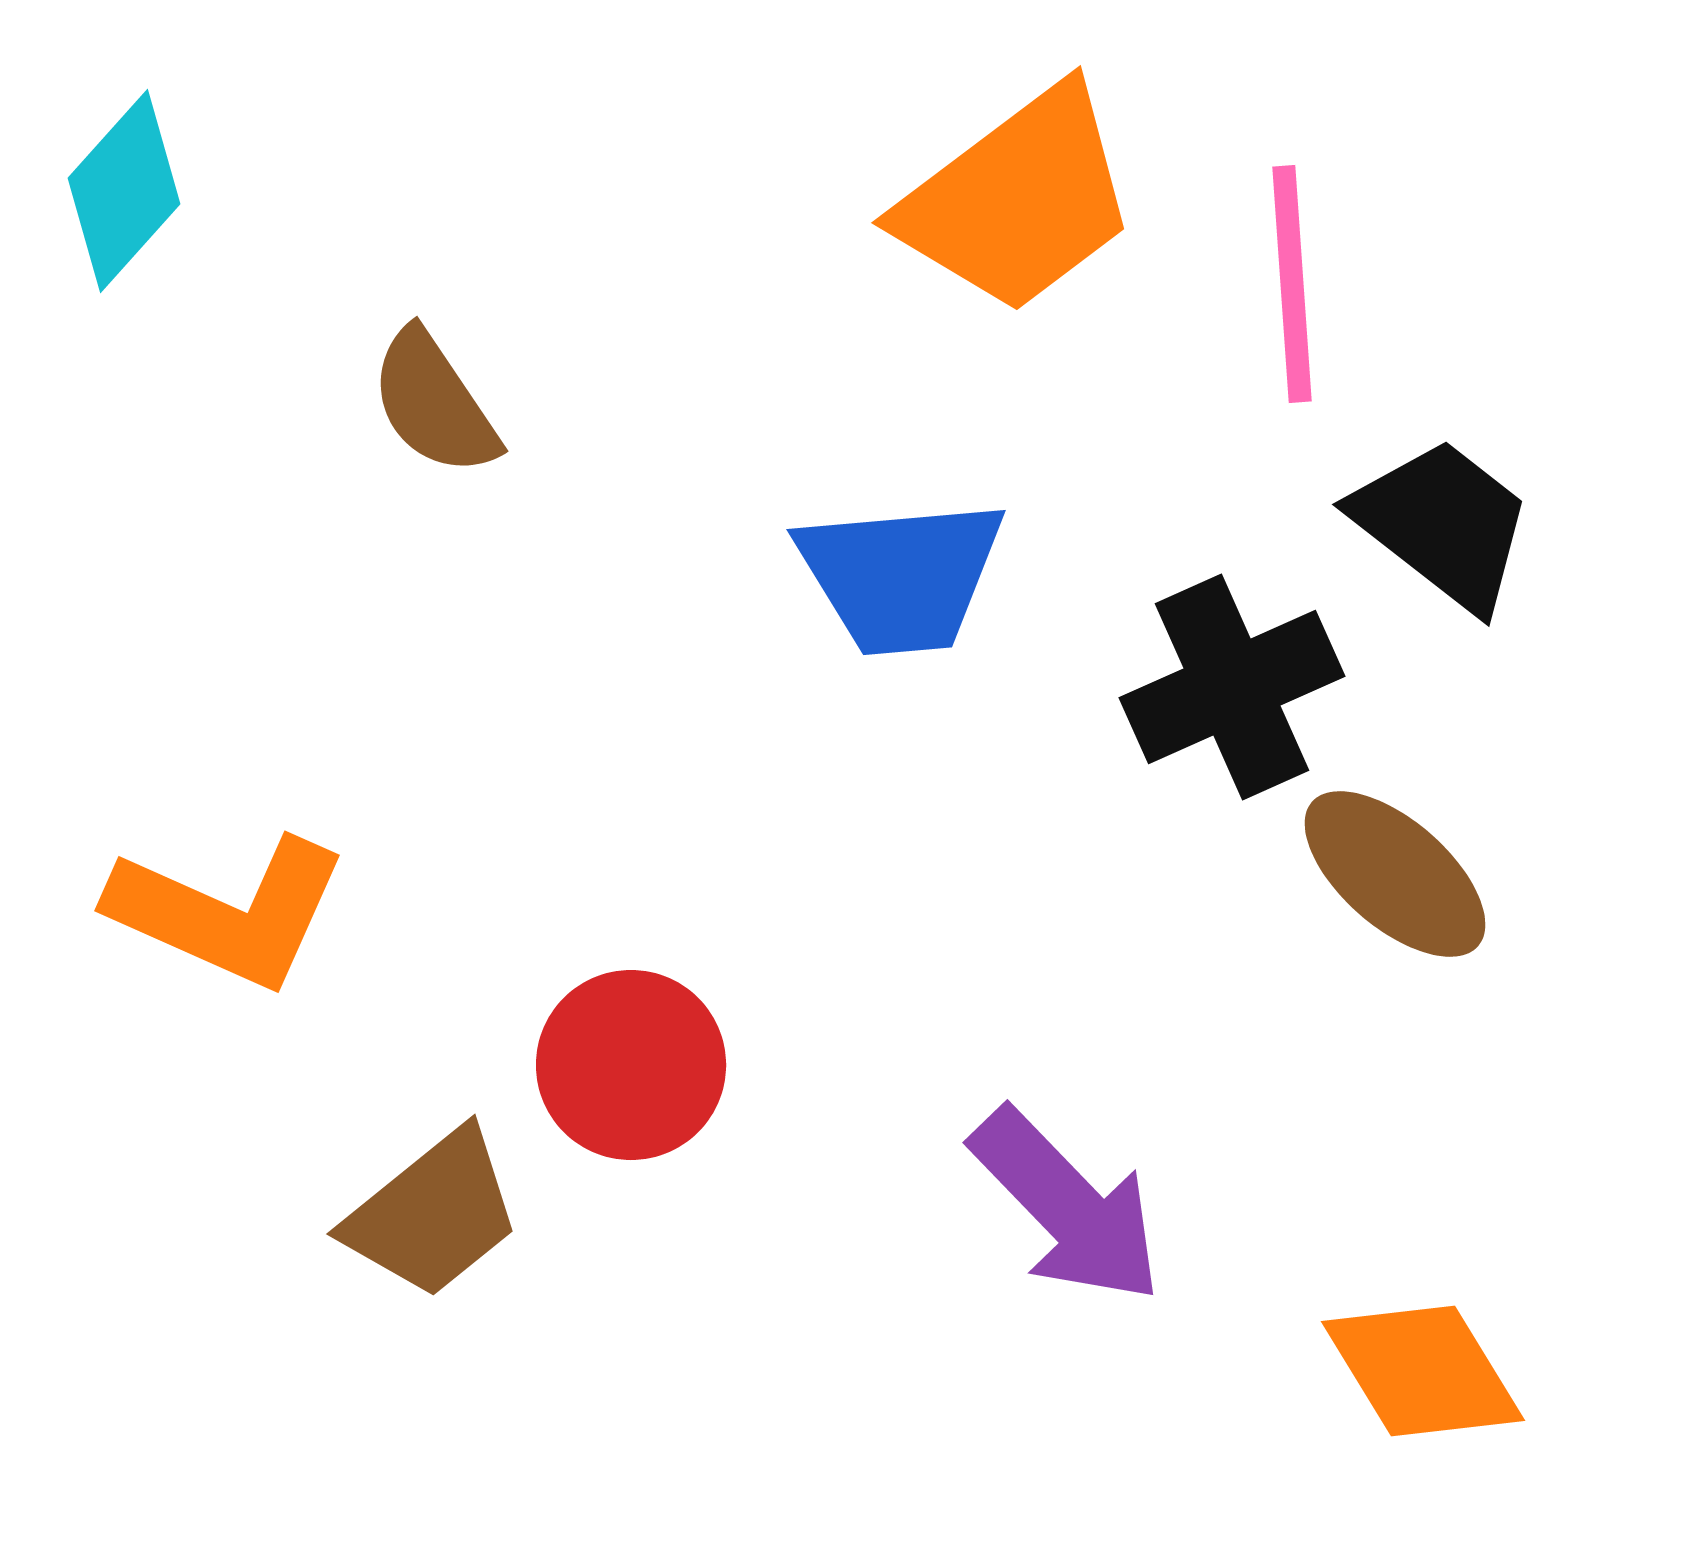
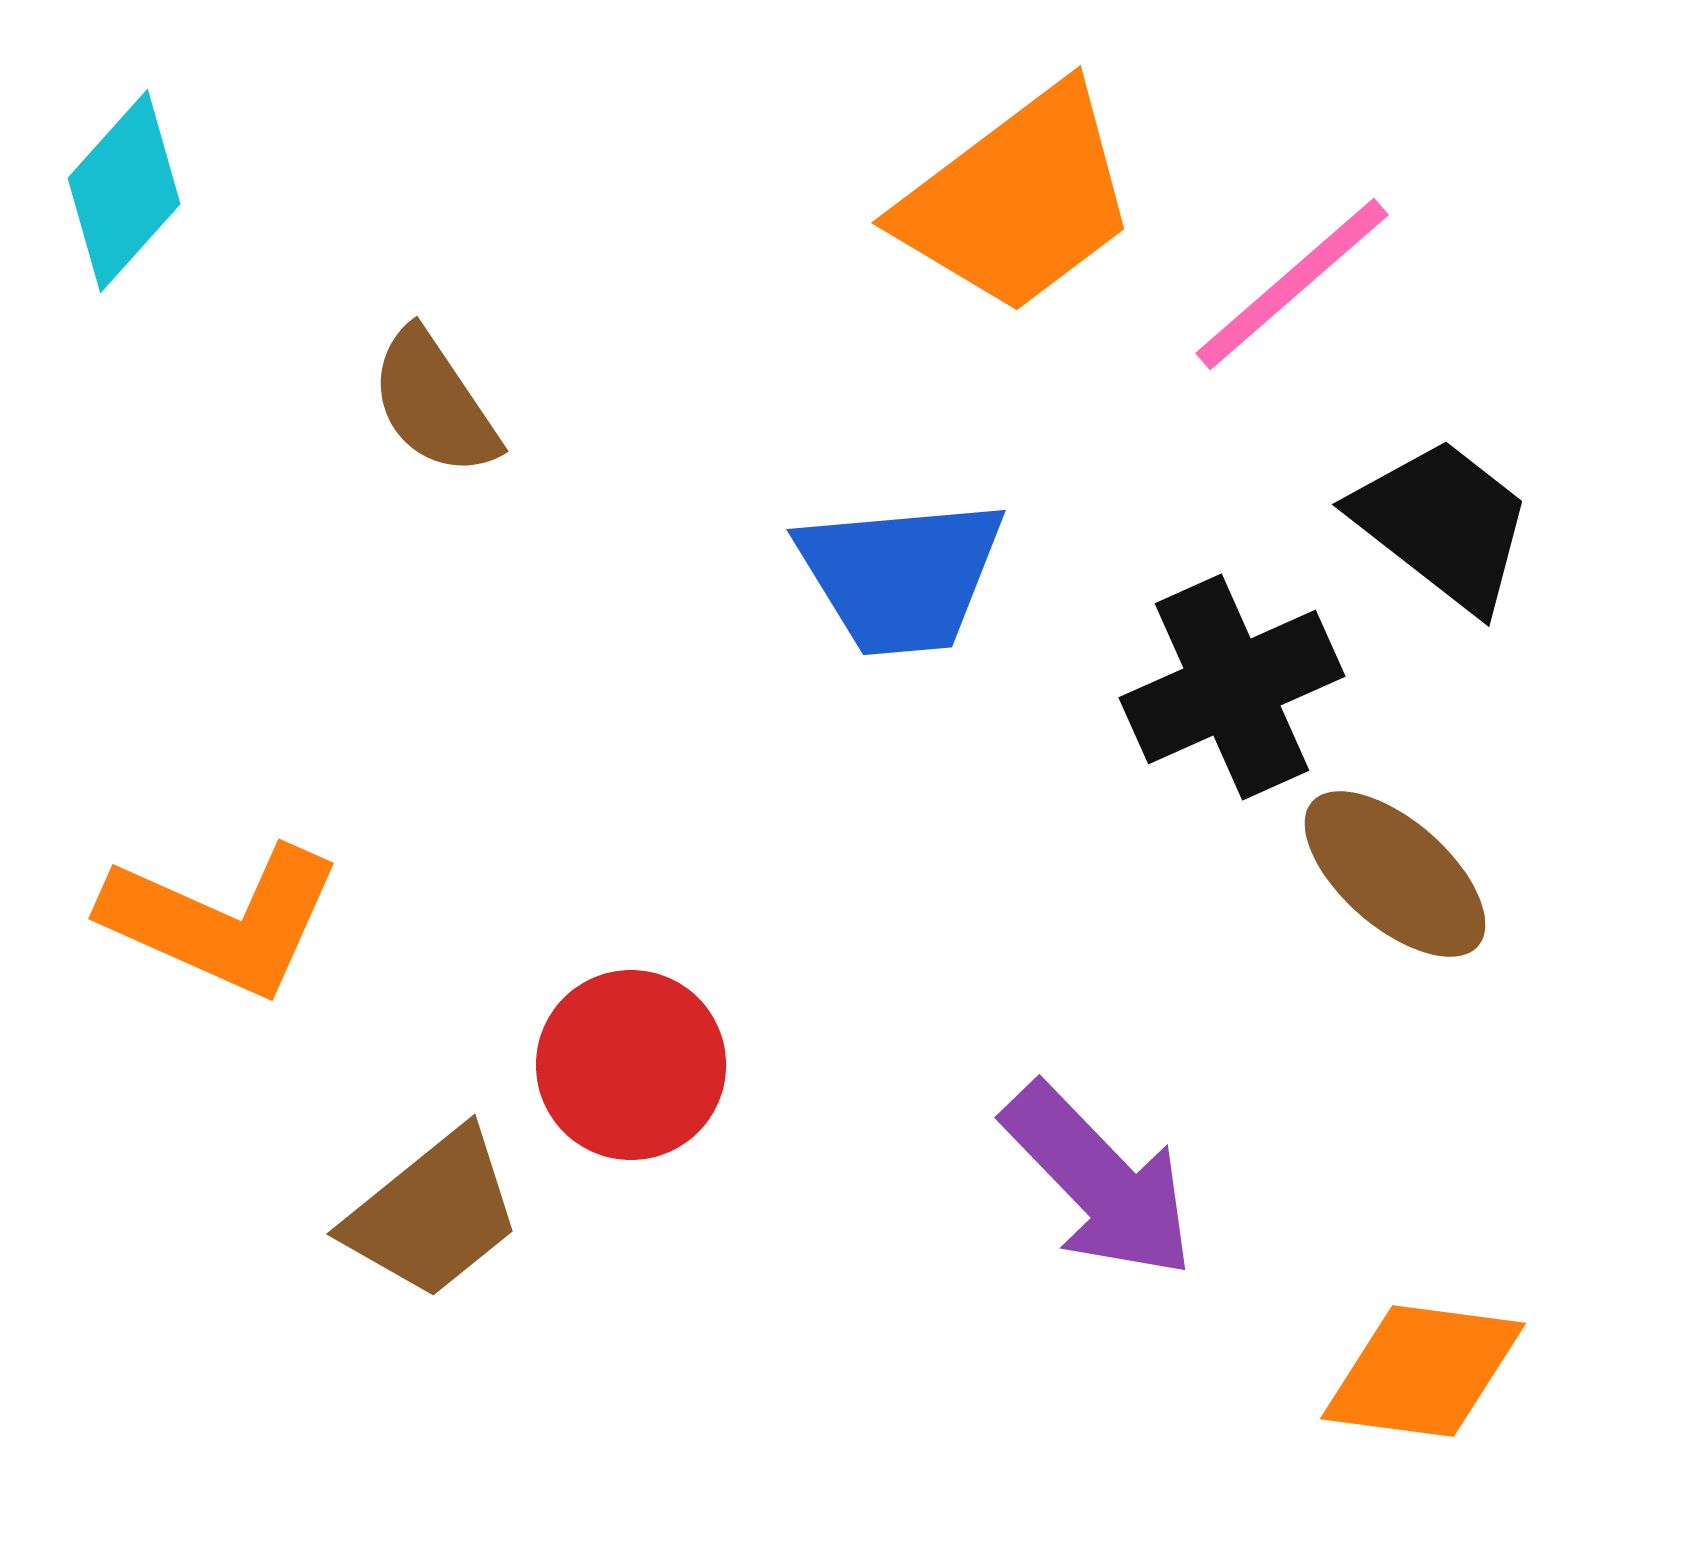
pink line: rotated 53 degrees clockwise
orange L-shape: moved 6 px left, 8 px down
purple arrow: moved 32 px right, 25 px up
orange diamond: rotated 51 degrees counterclockwise
